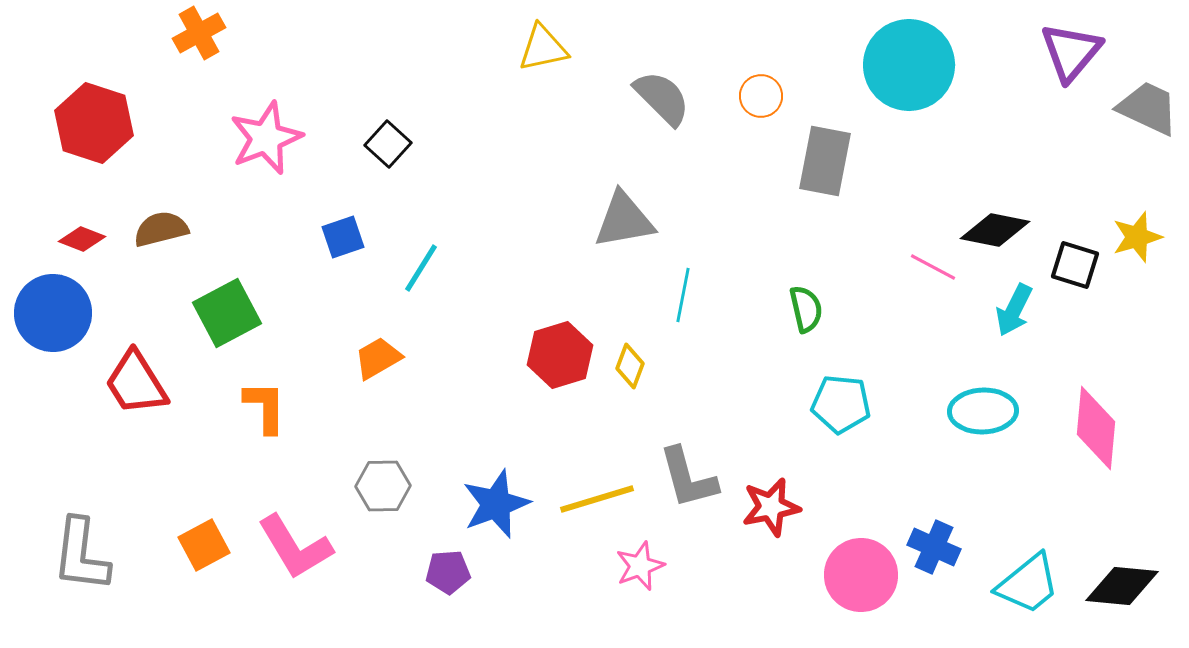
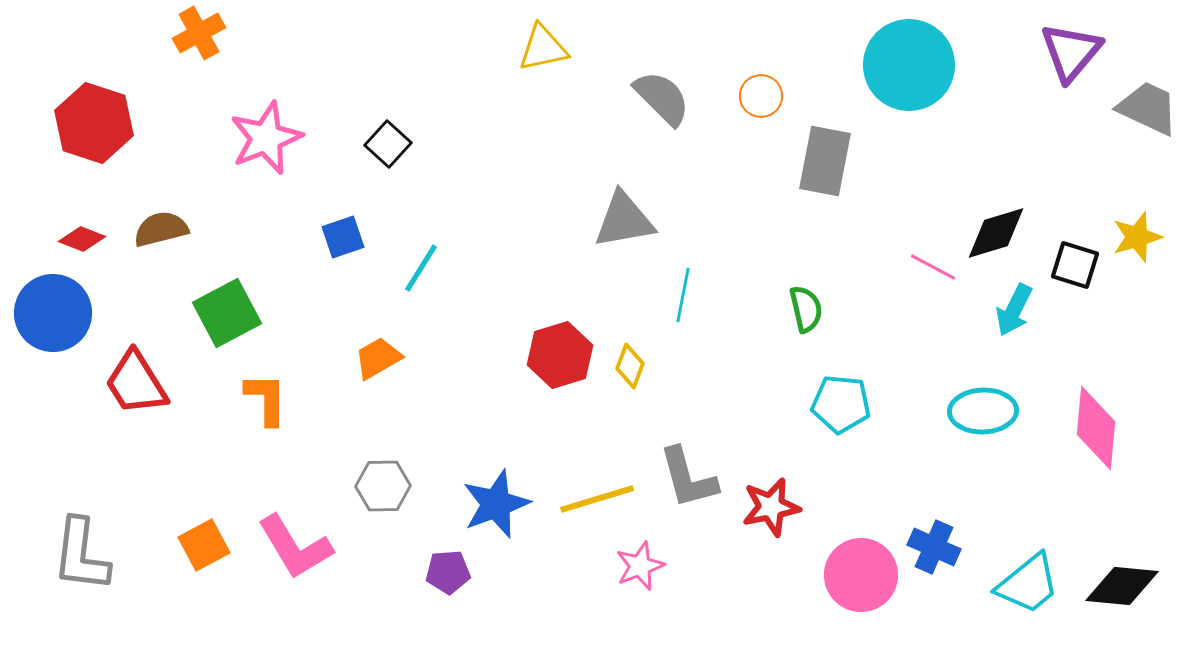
black diamond at (995, 230): moved 1 px right, 3 px down; rotated 28 degrees counterclockwise
orange L-shape at (265, 407): moved 1 px right, 8 px up
